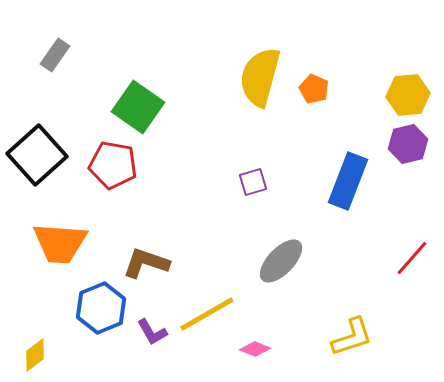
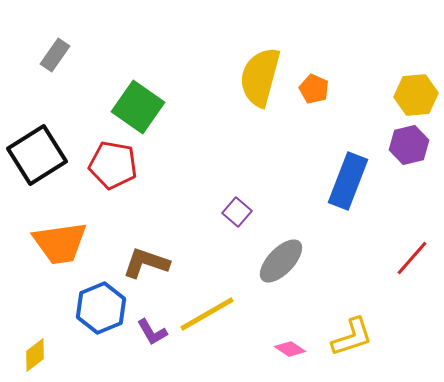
yellow hexagon: moved 8 px right
purple hexagon: moved 1 px right, 1 px down
black square: rotated 10 degrees clockwise
purple square: moved 16 px left, 30 px down; rotated 32 degrees counterclockwise
orange trapezoid: rotated 12 degrees counterclockwise
pink diamond: moved 35 px right; rotated 12 degrees clockwise
